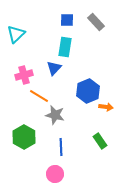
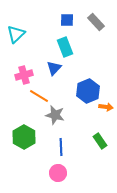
cyan rectangle: rotated 30 degrees counterclockwise
pink circle: moved 3 px right, 1 px up
